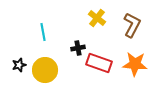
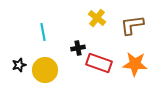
brown L-shape: rotated 125 degrees counterclockwise
